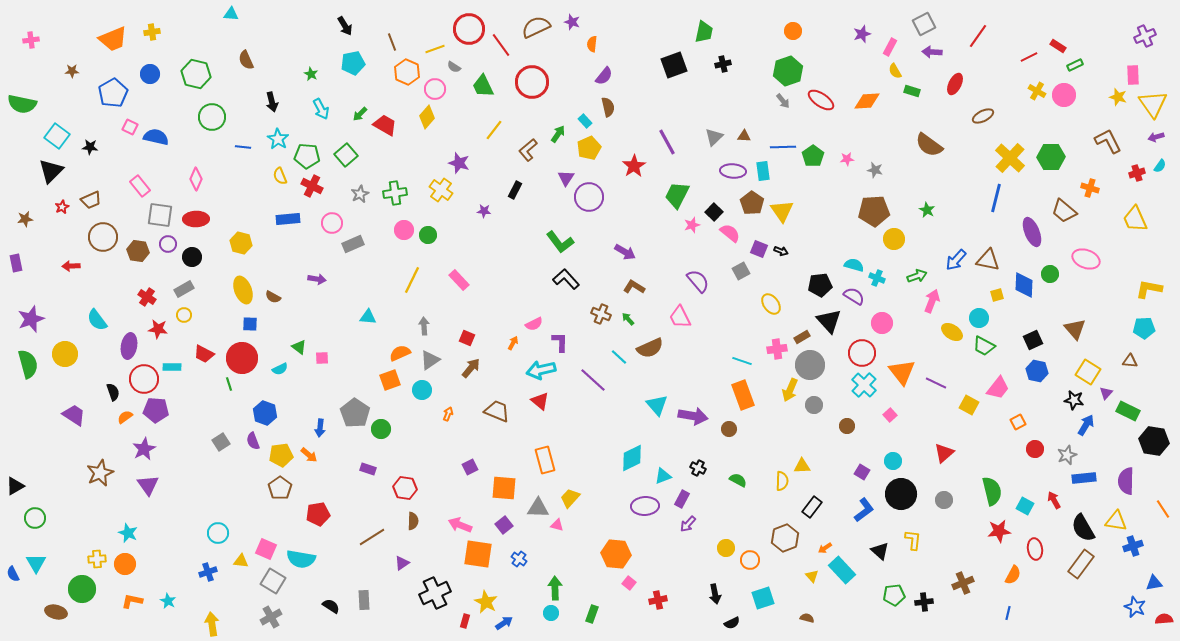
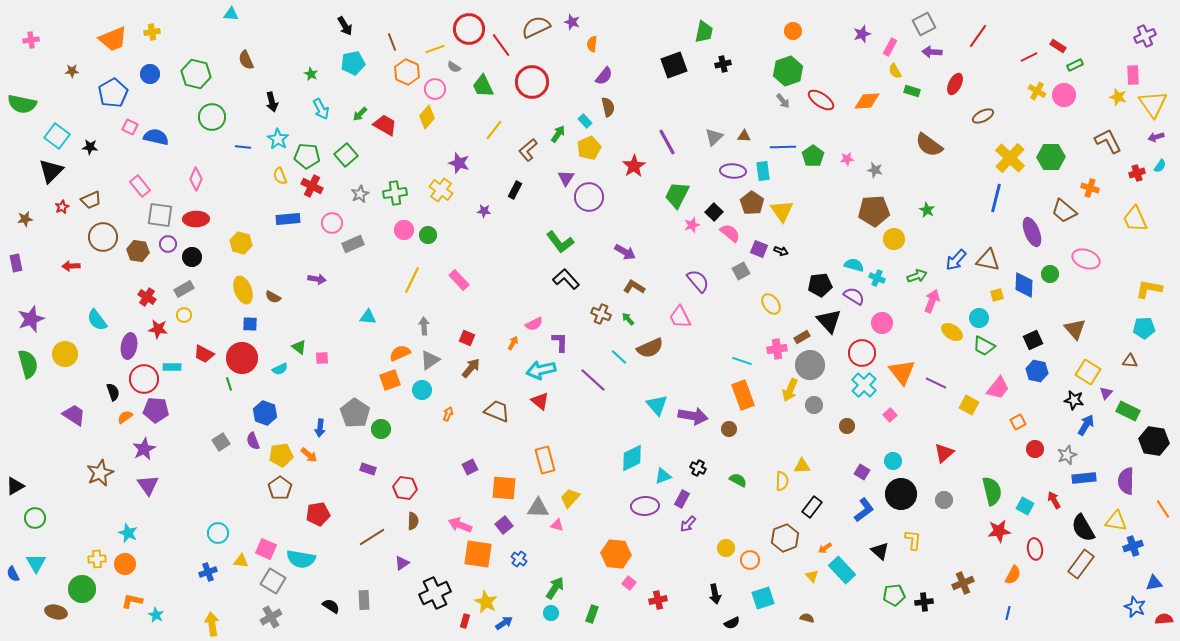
green arrow at (555, 588): rotated 35 degrees clockwise
cyan star at (168, 601): moved 12 px left, 14 px down
